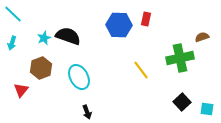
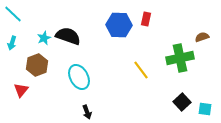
brown hexagon: moved 4 px left, 3 px up
cyan square: moved 2 px left
